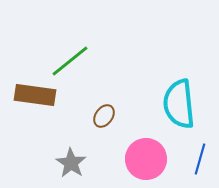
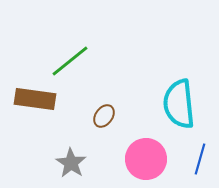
brown rectangle: moved 4 px down
